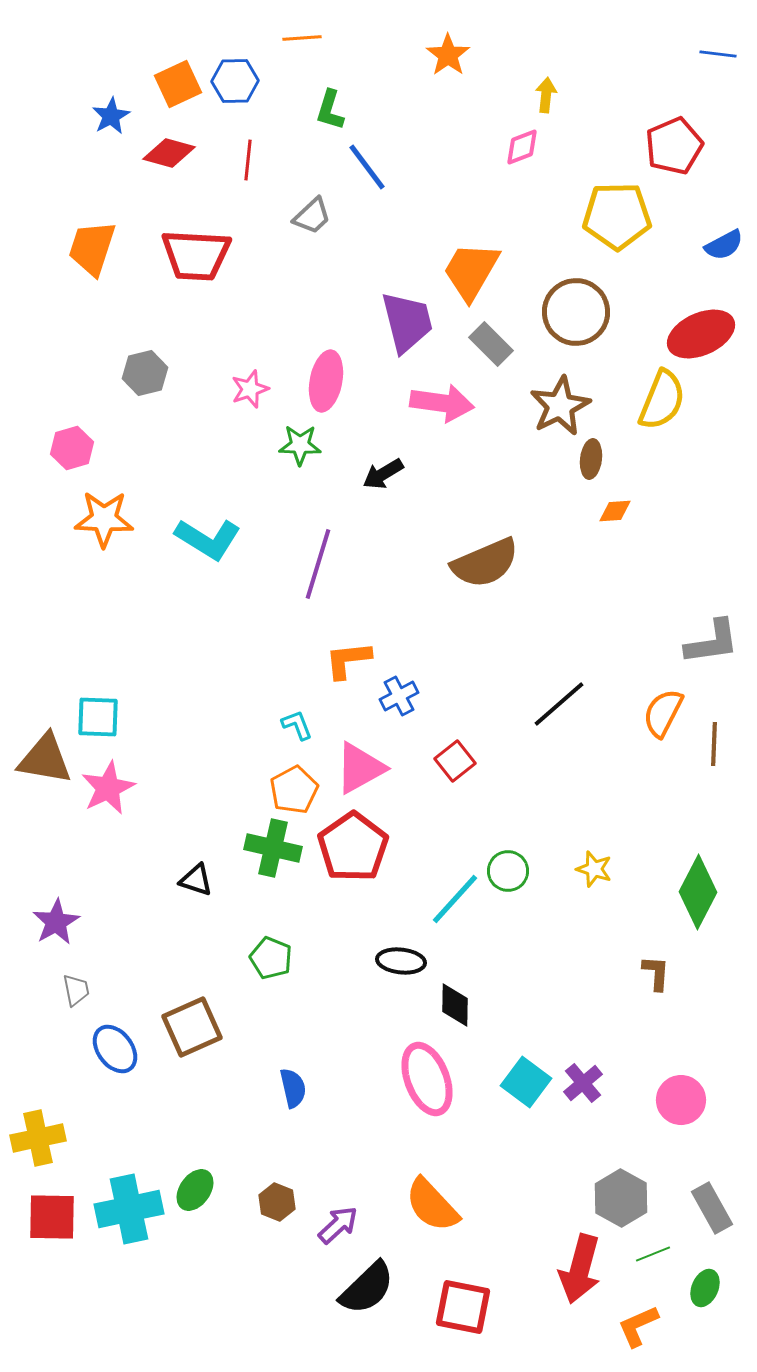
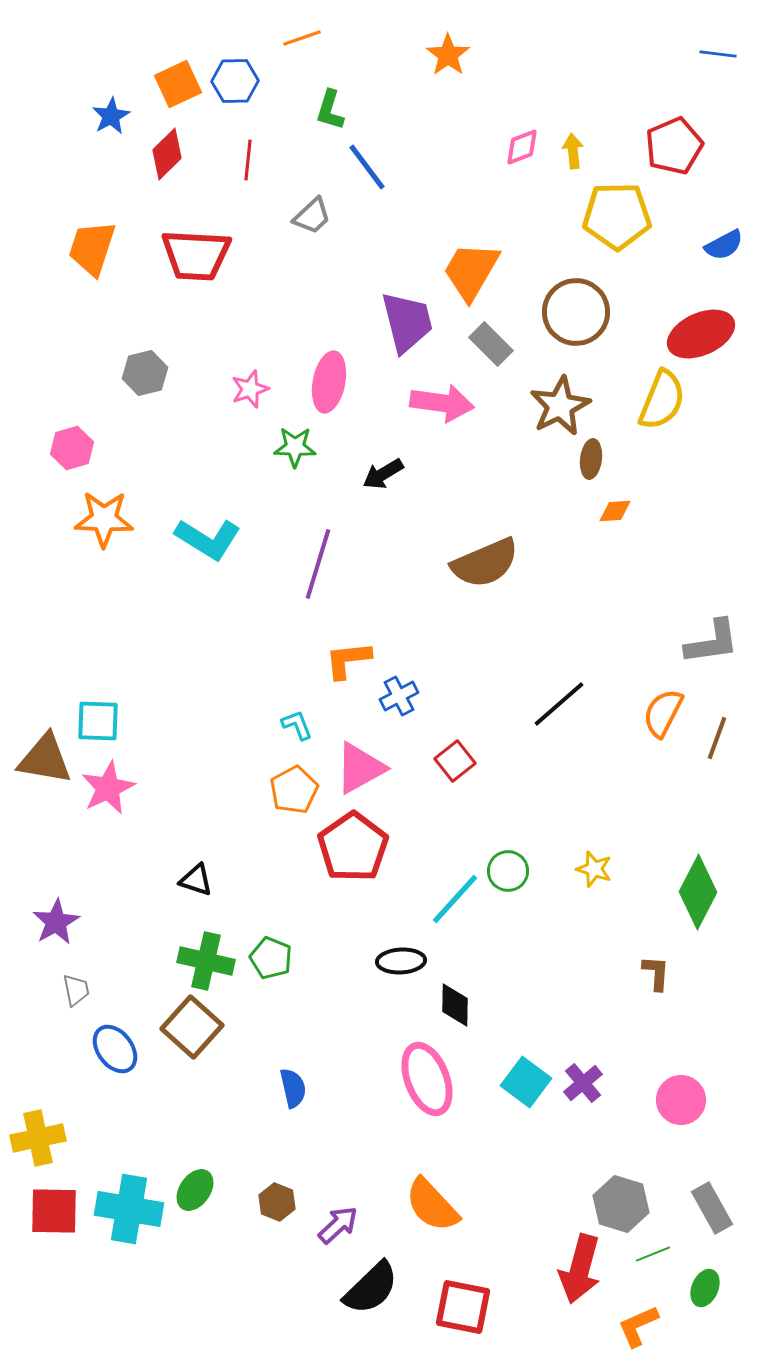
orange line at (302, 38): rotated 15 degrees counterclockwise
yellow arrow at (546, 95): moved 27 px right, 56 px down; rotated 12 degrees counterclockwise
red diamond at (169, 153): moved 2 px left, 1 px down; rotated 60 degrees counterclockwise
pink ellipse at (326, 381): moved 3 px right, 1 px down
green star at (300, 445): moved 5 px left, 2 px down
cyan square at (98, 717): moved 4 px down
brown line at (714, 744): moved 3 px right, 6 px up; rotated 18 degrees clockwise
green cross at (273, 848): moved 67 px left, 113 px down
black ellipse at (401, 961): rotated 9 degrees counterclockwise
brown square at (192, 1027): rotated 24 degrees counterclockwise
gray hexagon at (621, 1198): moved 6 px down; rotated 12 degrees counterclockwise
cyan cross at (129, 1209): rotated 22 degrees clockwise
red square at (52, 1217): moved 2 px right, 6 px up
black semicircle at (367, 1288): moved 4 px right
